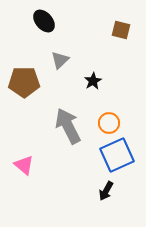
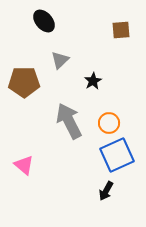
brown square: rotated 18 degrees counterclockwise
gray arrow: moved 1 px right, 5 px up
